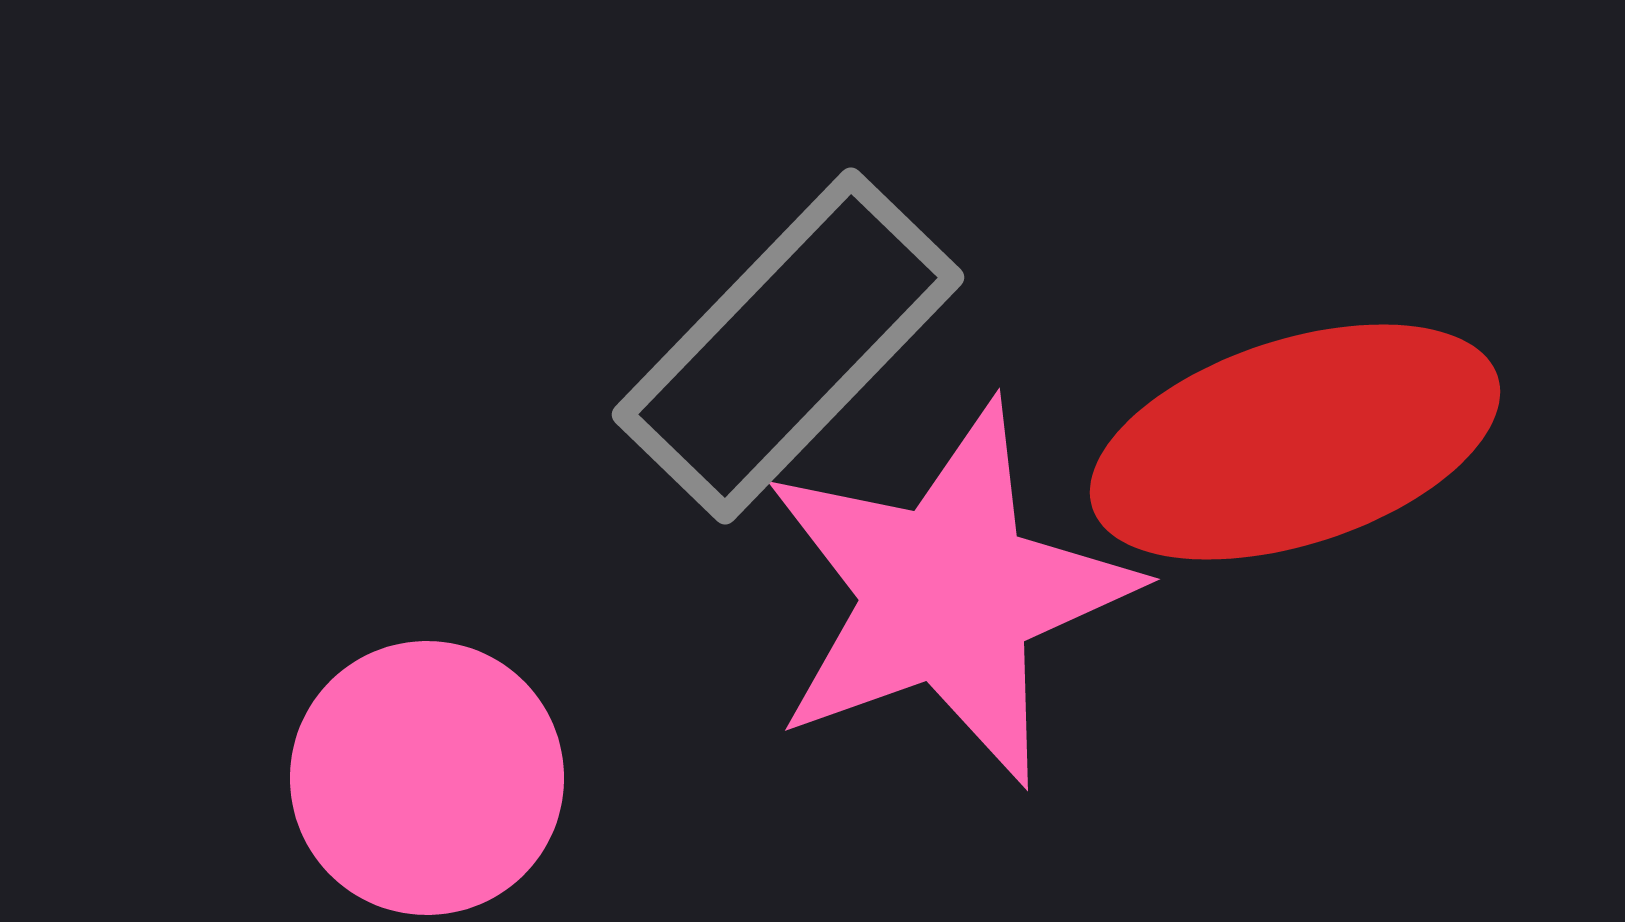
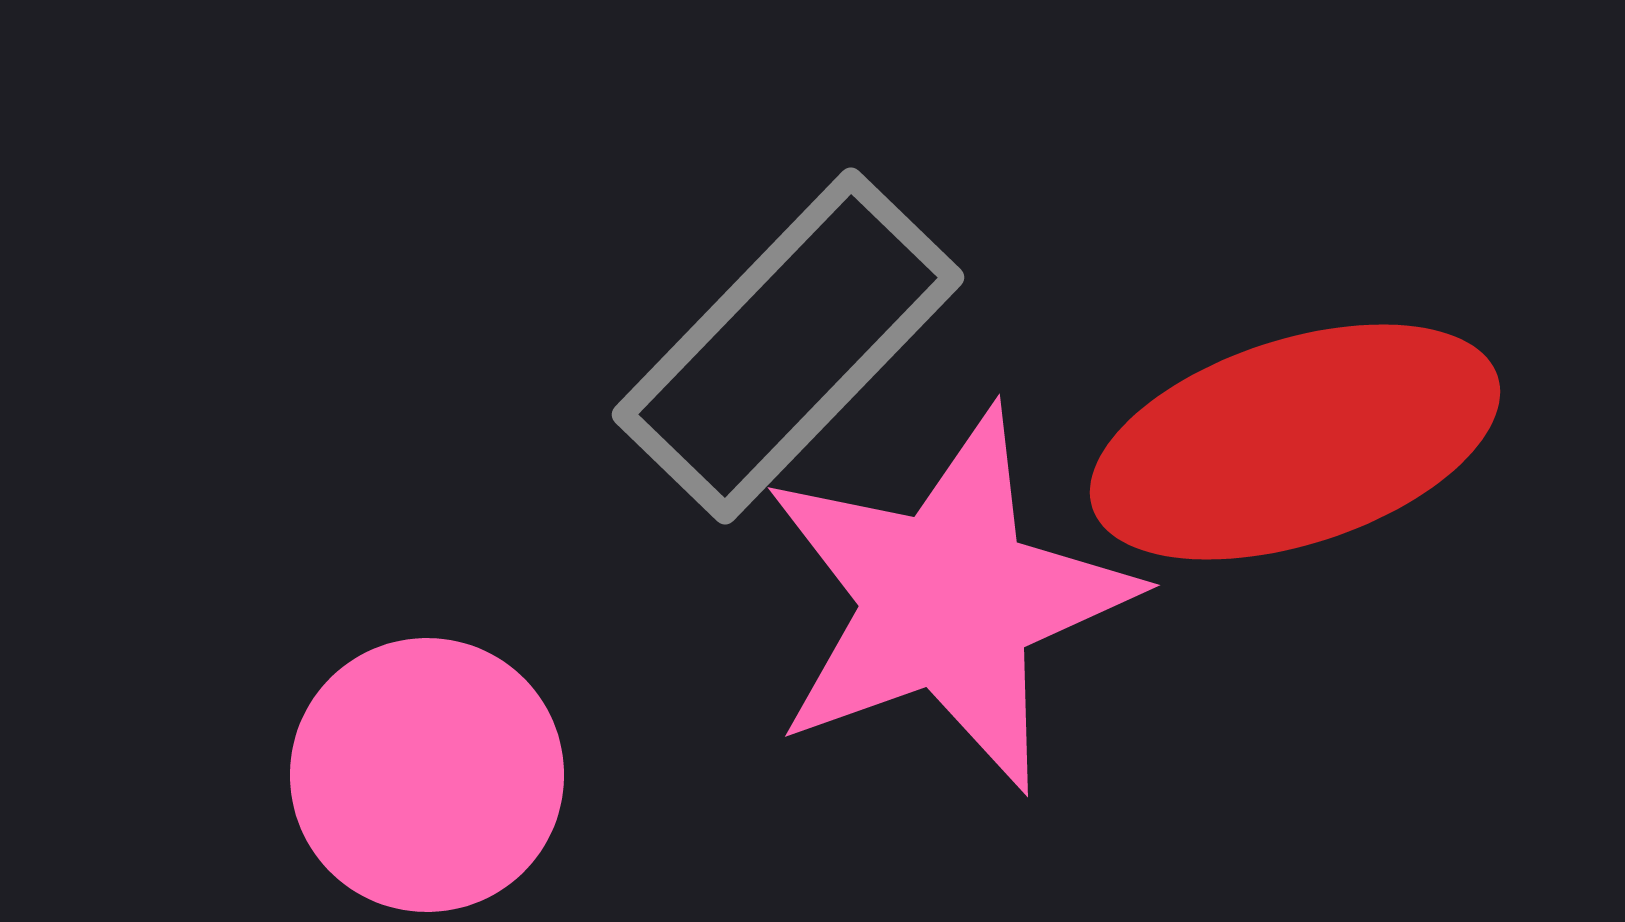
pink star: moved 6 px down
pink circle: moved 3 px up
